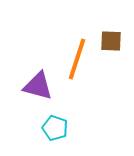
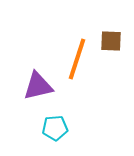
purple triangle: rotated 28 degrees counterclockwise
cyan pentagon: rotated 25 degrees counterclockwise
